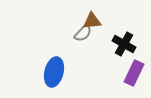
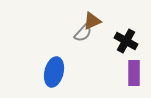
brown triangle: rotated 18 degrees counterclockwise
black cross: moved 2 px right, 3 px up
purple rectangle: rotated 25 degrees counterclockwise
